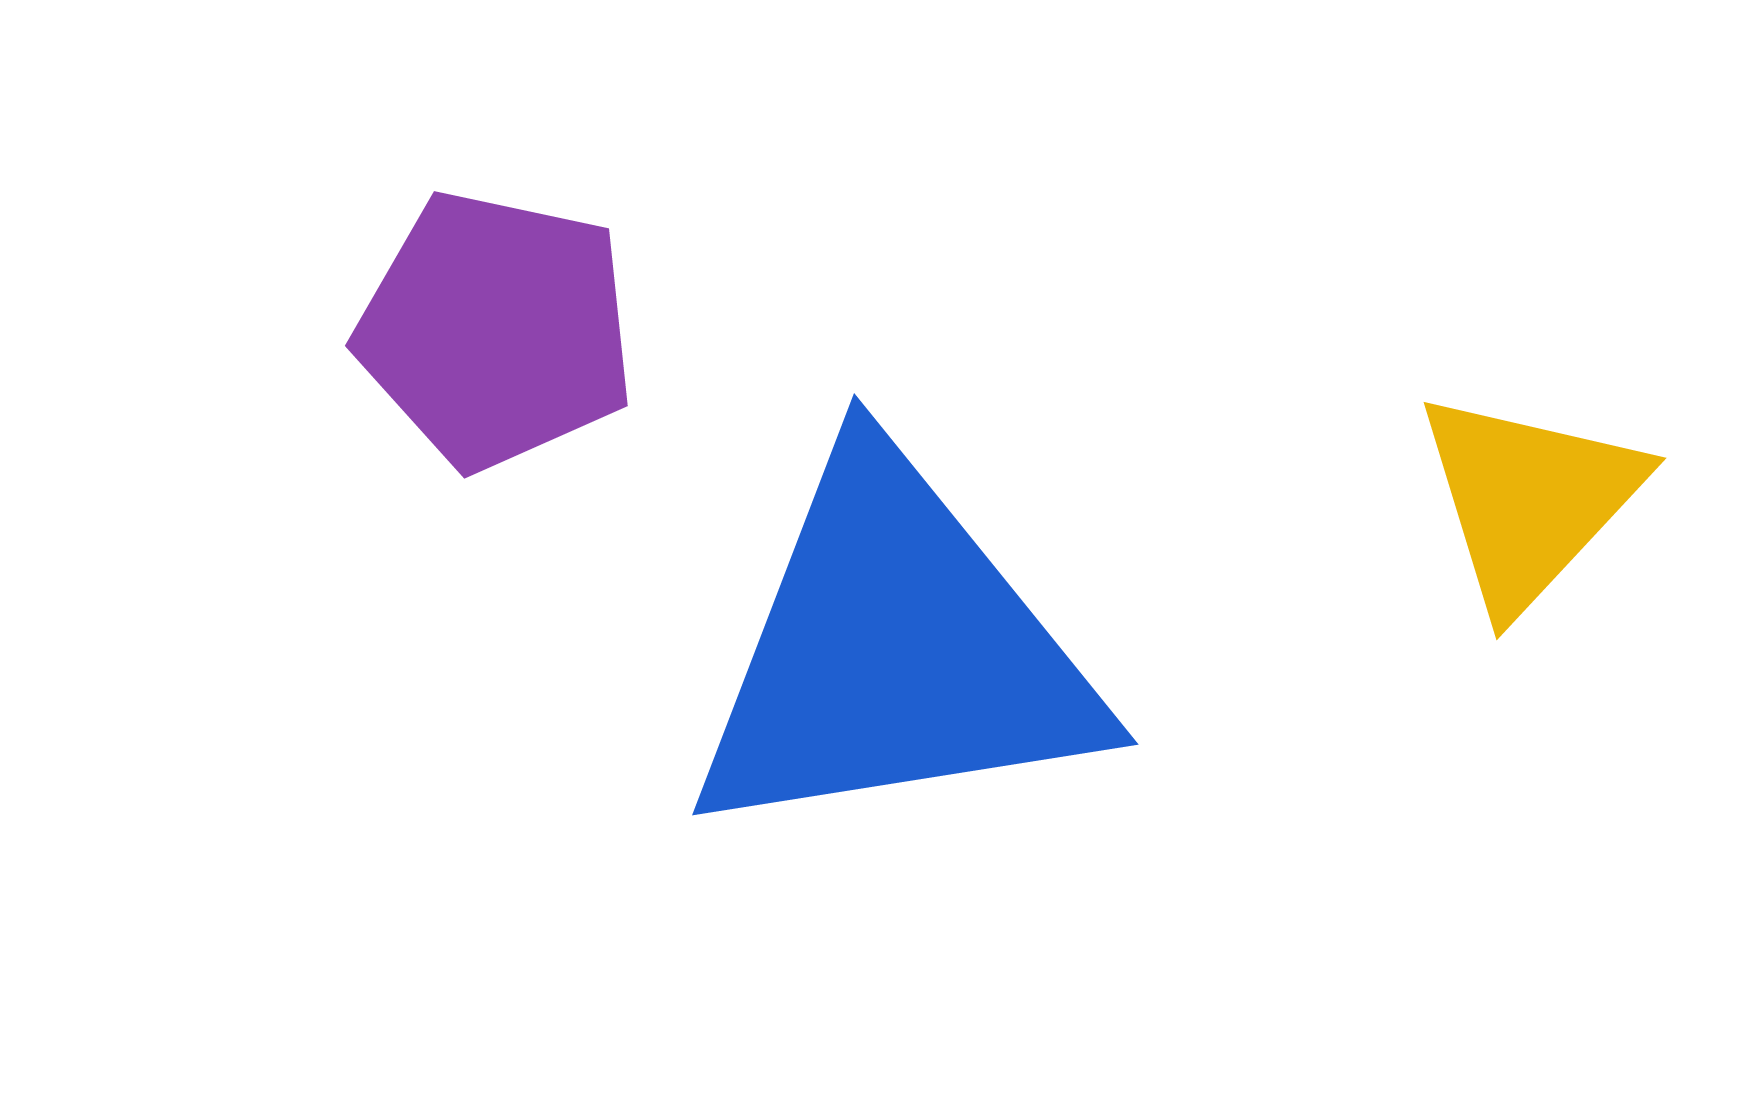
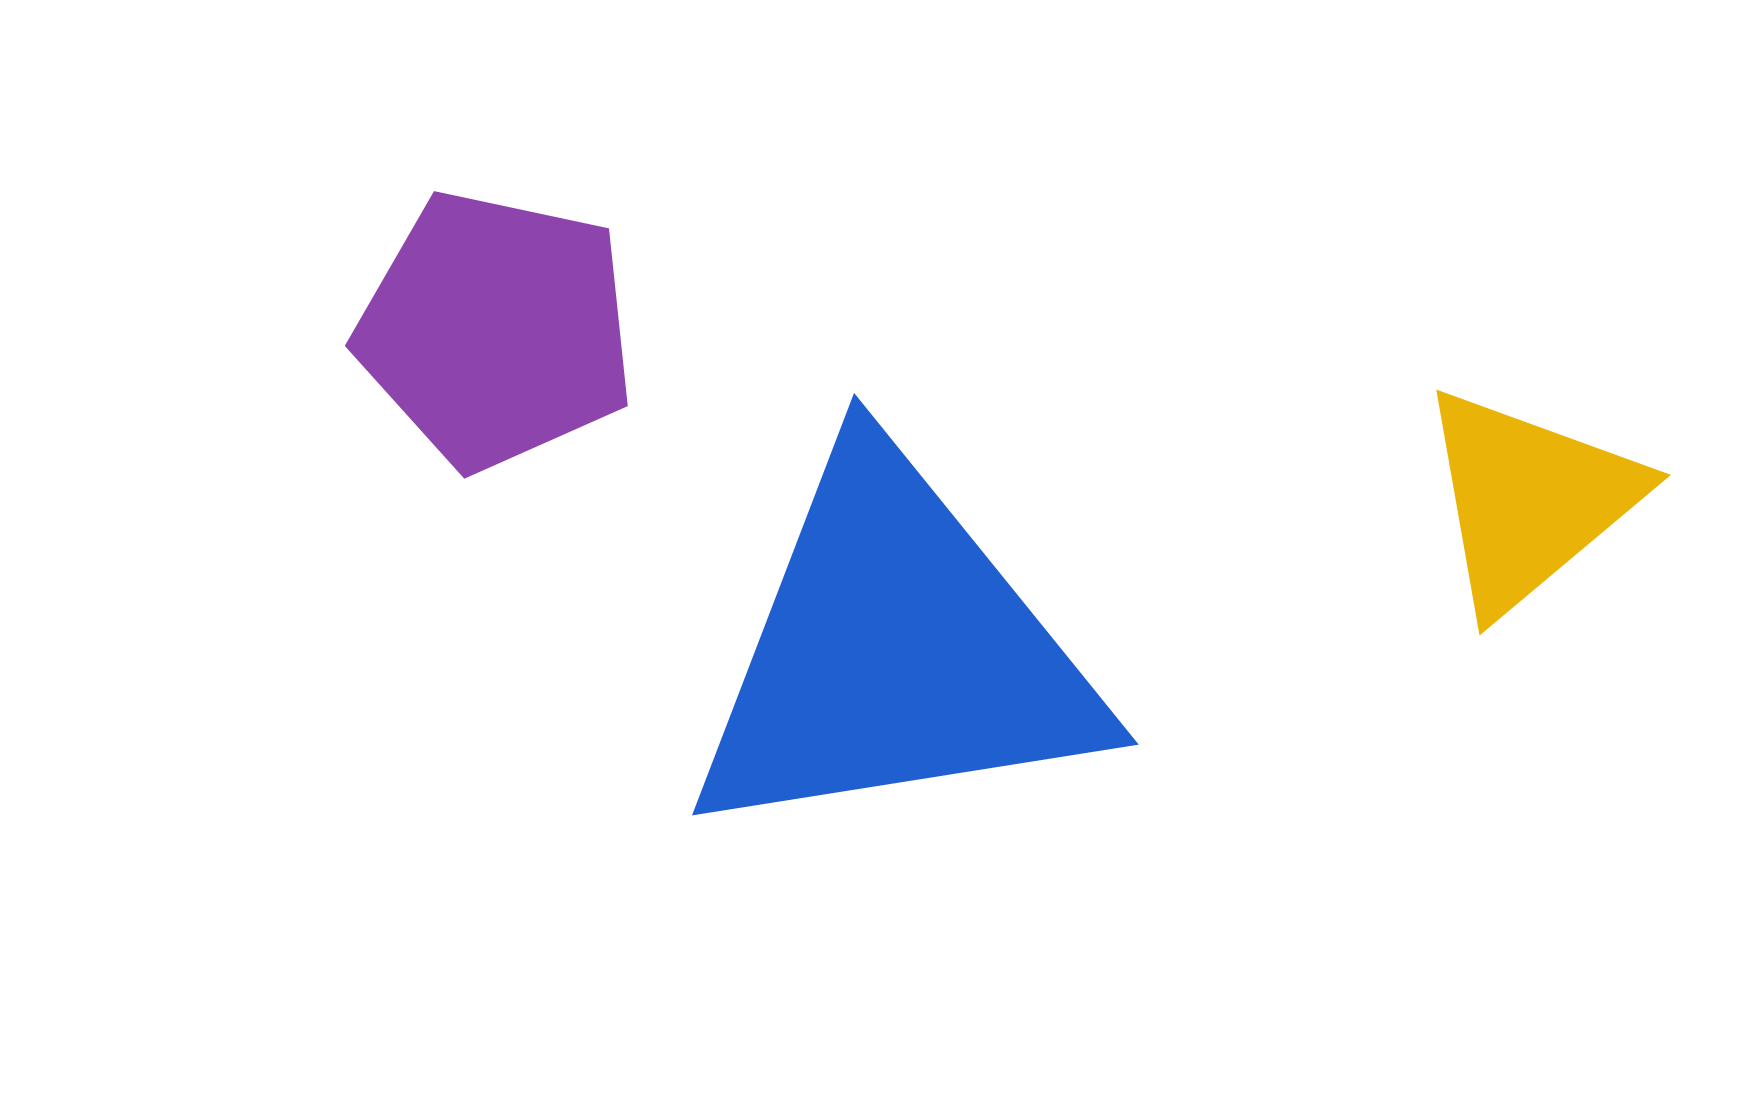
yellow triangle: rotated 7 degrees clockwise
